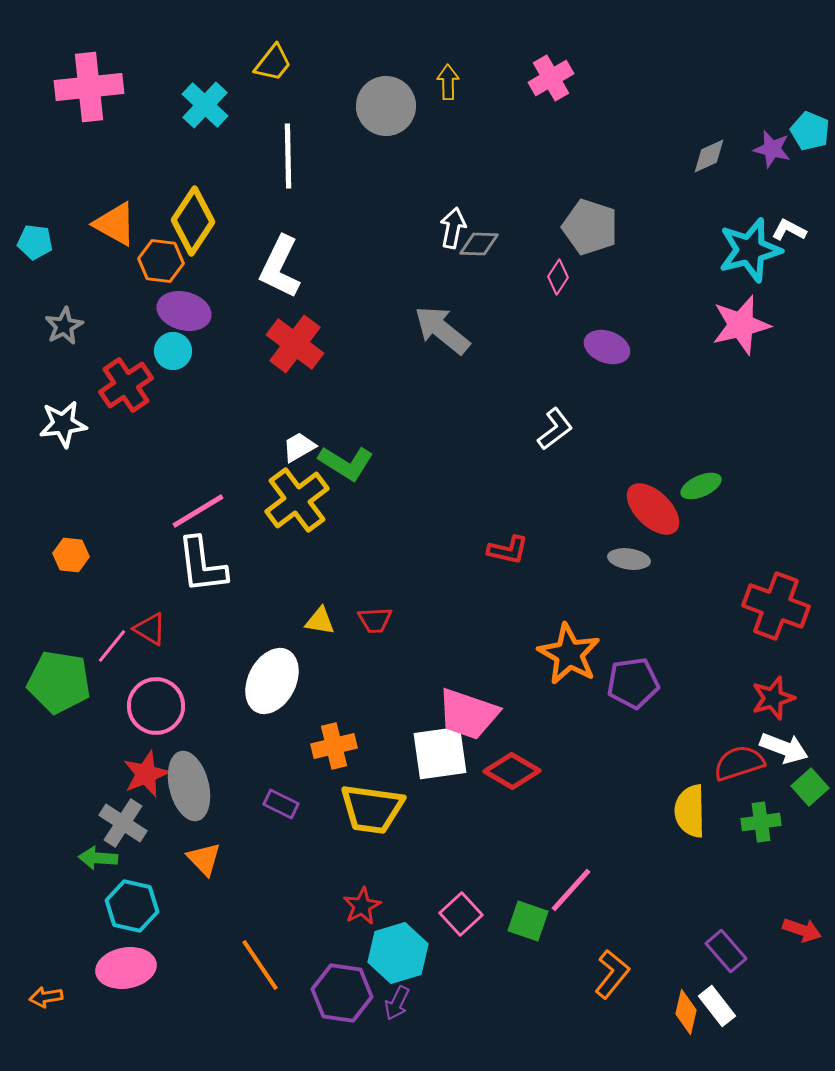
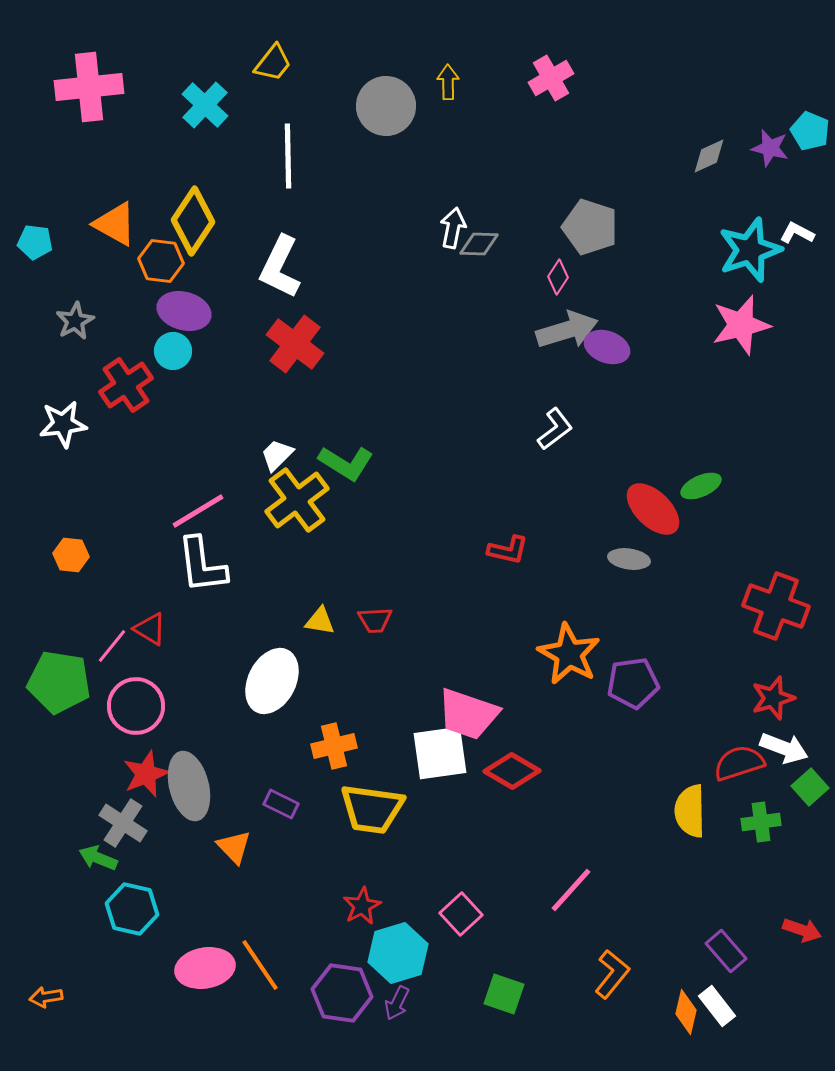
purple star at (772, 149): moved 2 px left, 1 px up
white L-shape at (789, 230): moved 8 px right, 3 px down
cyan star at (750, 250): rotated 4 degrees counterclockwise
gray star at (64, 326): moved 11 px right, 5 px up
gray arrow at (442, 330): moved 125 px right; rotated 124 degrees clockwise
white trapezoid at (299, 447): moved 22 px left, 8 px down; rotated 15 degrees counterclockwise
pink circle at (156, 706): moved 20 px left
green arrow at (98, 858): rotated 18 degrees clockwise
orange triangle at (204, 859): moved 30 px right, 12 px up
cyan hexagon at (132, 906): moved 3 px down
green square at (528, 921): moved 24 px left, 73 px down
pink ellipse at (126, 968): moved 79 px right
